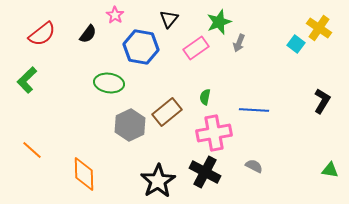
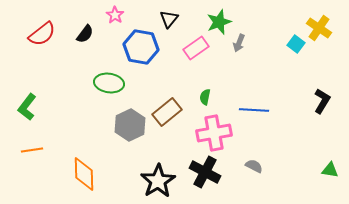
black semicircle: moved 3 px left
green L-shape: moved 27 px down; rotated 8 degrees counterclockwise
orange line: rotated 50 degrees counterclockwise
